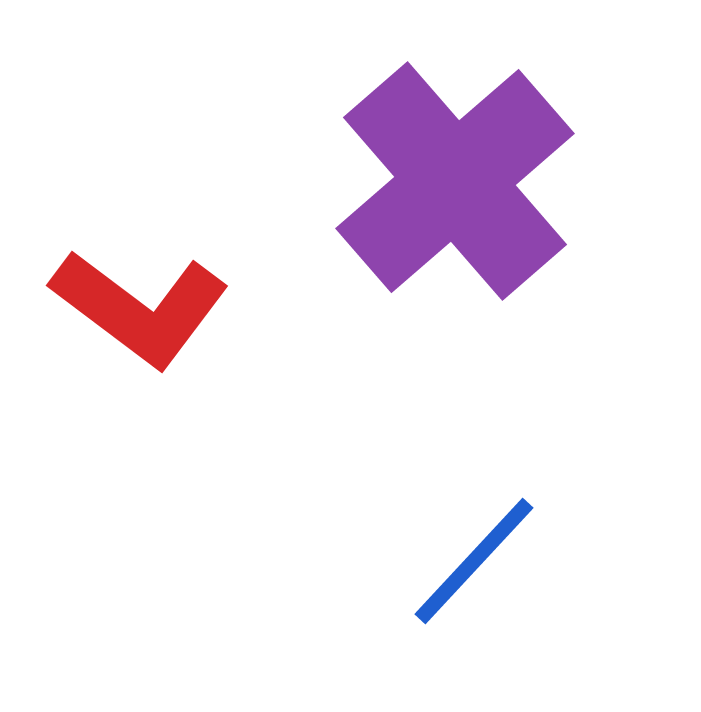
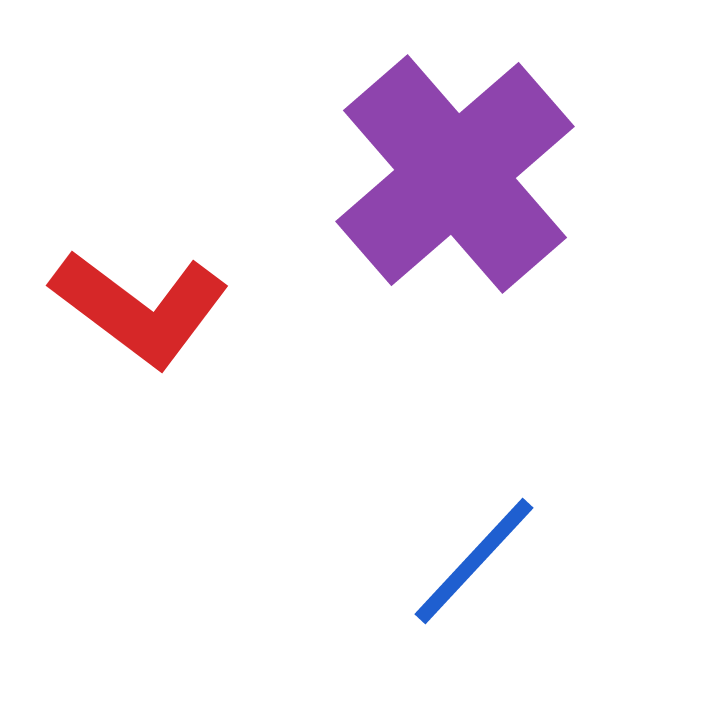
purple cross: moved 7 px up
